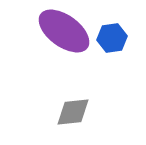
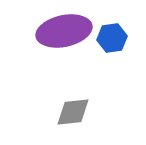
purple ellipse: rotated 48 degrees counterclockwise
